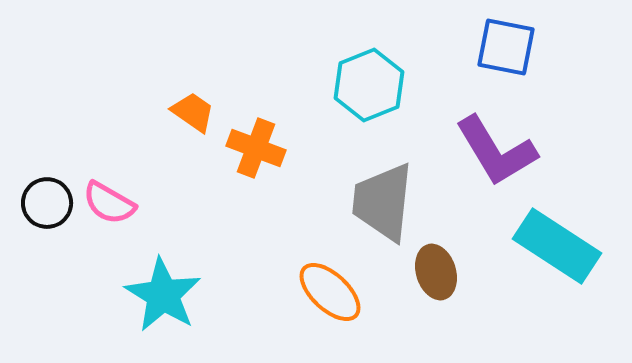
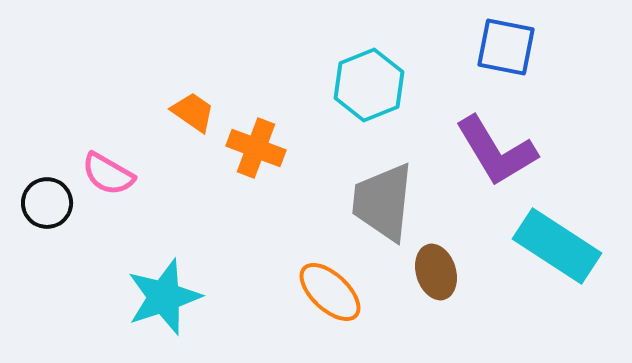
pink semicircle: moved 1 px left, 29 px up
cyan star: moved 1 px right, 2 px down; rotated 22 degrees clockwise
